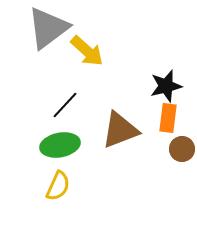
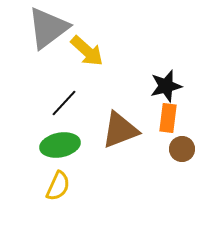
black line: moved 1 px left, 2 px up
